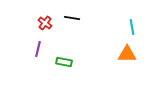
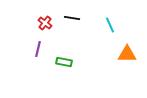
cyan line: moved 22 px left, 2 px up; rotated 14 degrees counterclockwise
